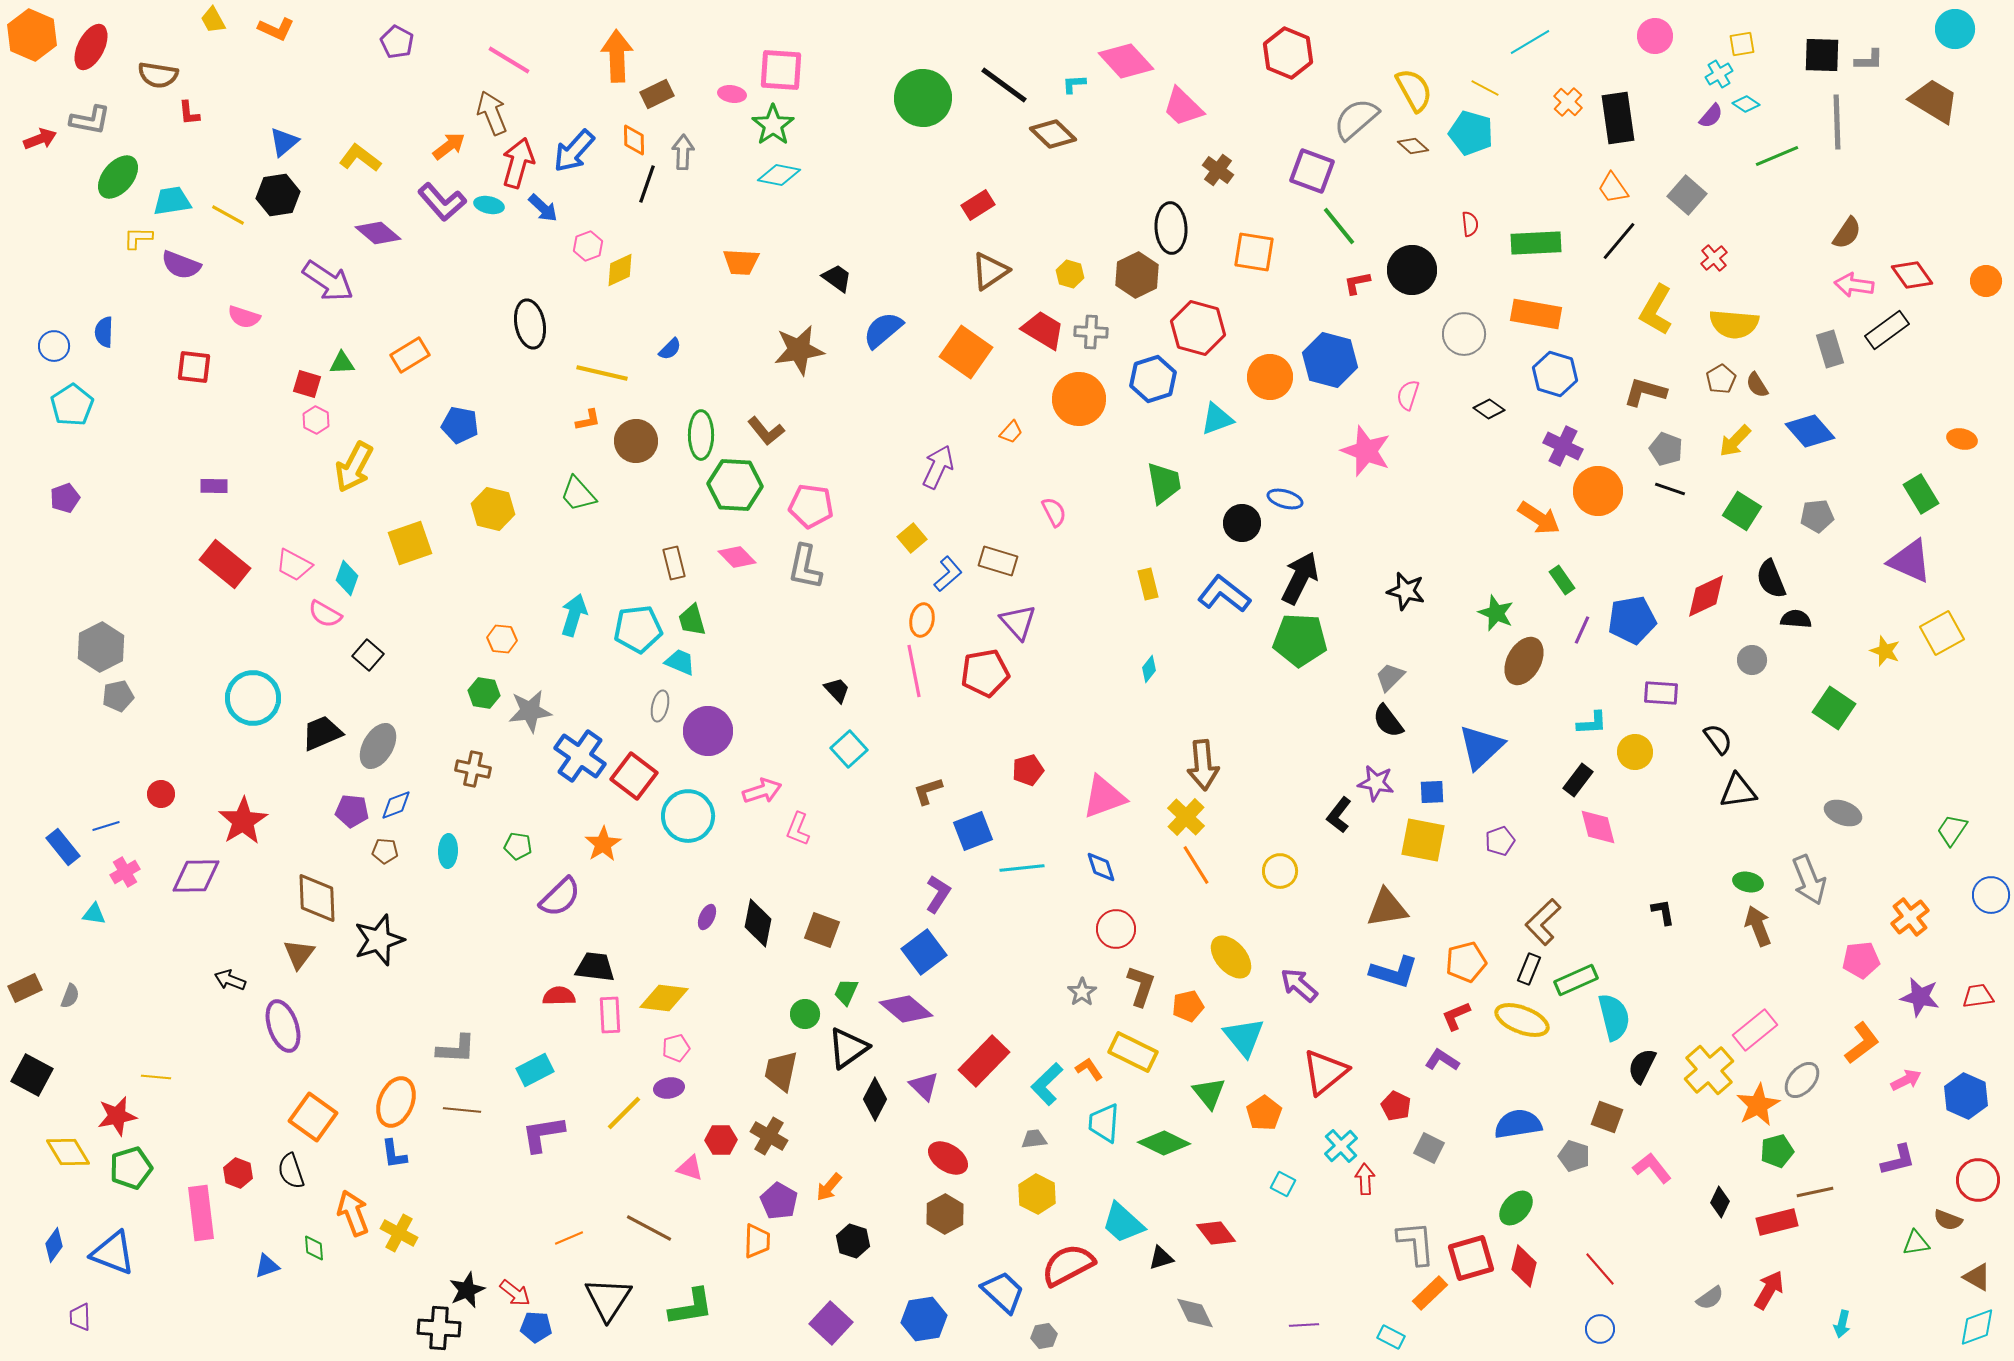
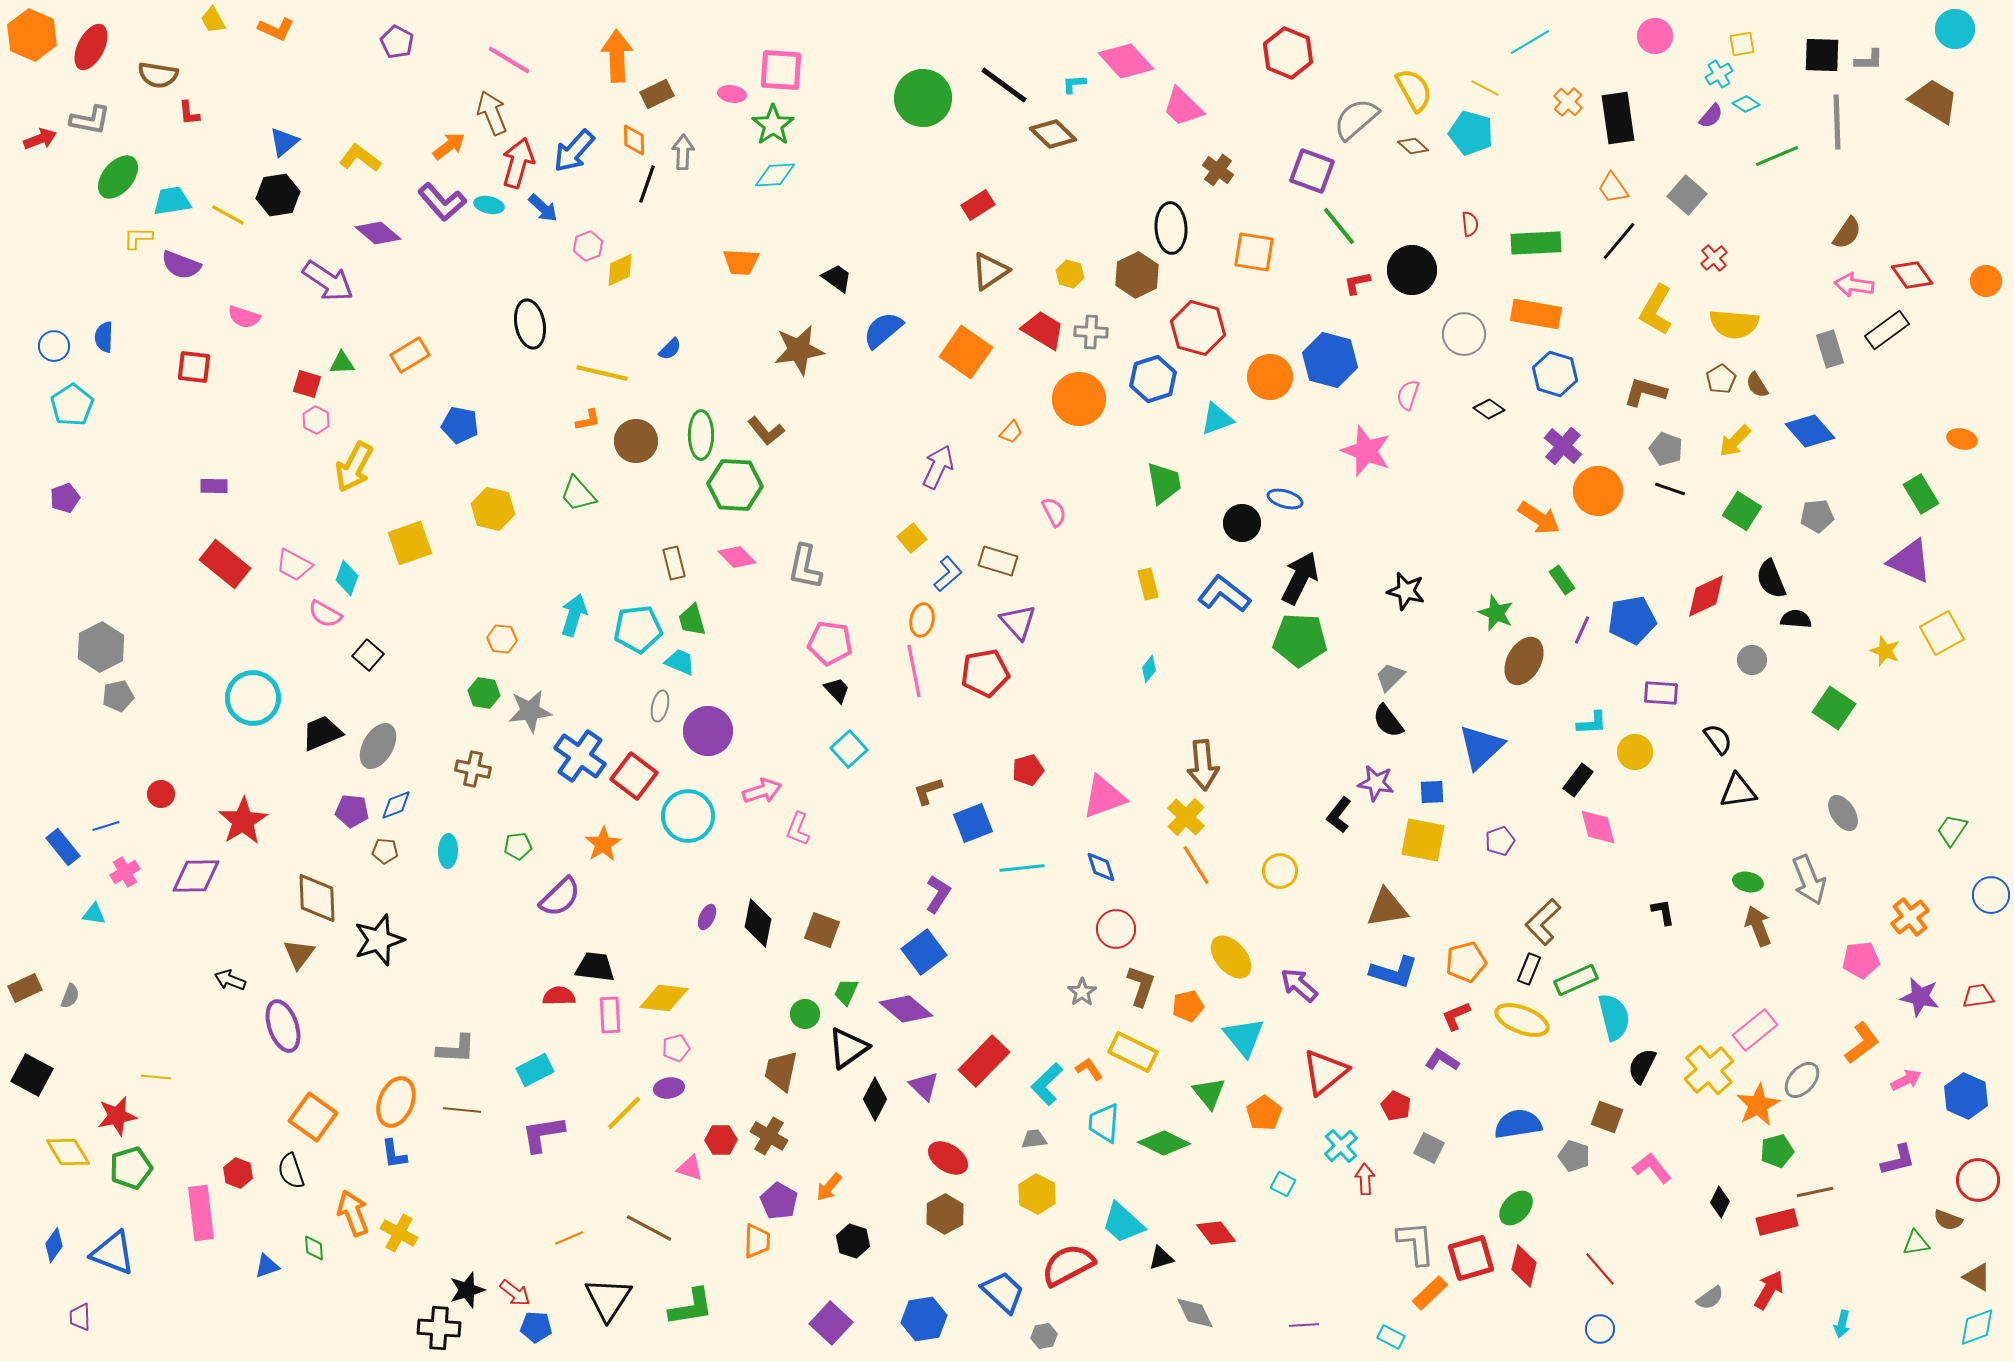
cyan diamond at (779, 175): moved 4 px left; rotated 15 degrees counterclockwise
blue semicircle at (104, 332): moved 5 px down
purple cross at (1563, 446): rotated 15 degrees clockwise
pink pentagon at (811, 506): moved 19 px right, 137 px down
gray ellipse at (1843, 813): rotated 36 degrees clockwise
blue square at (973, 831): moved 8 px up
green pentagon at (518, 846): rotated 16 degrees counterclockwise
black star at (467, 1290): rotated 6 degrees clockwise
